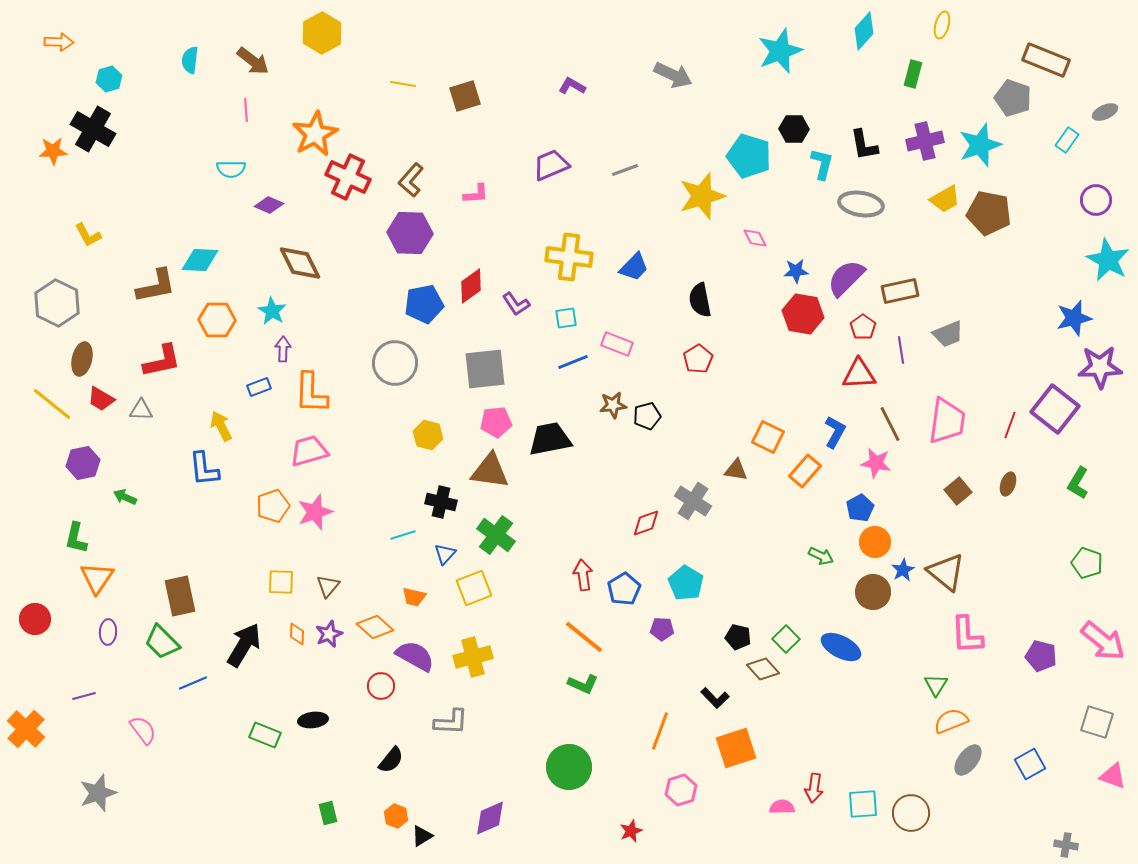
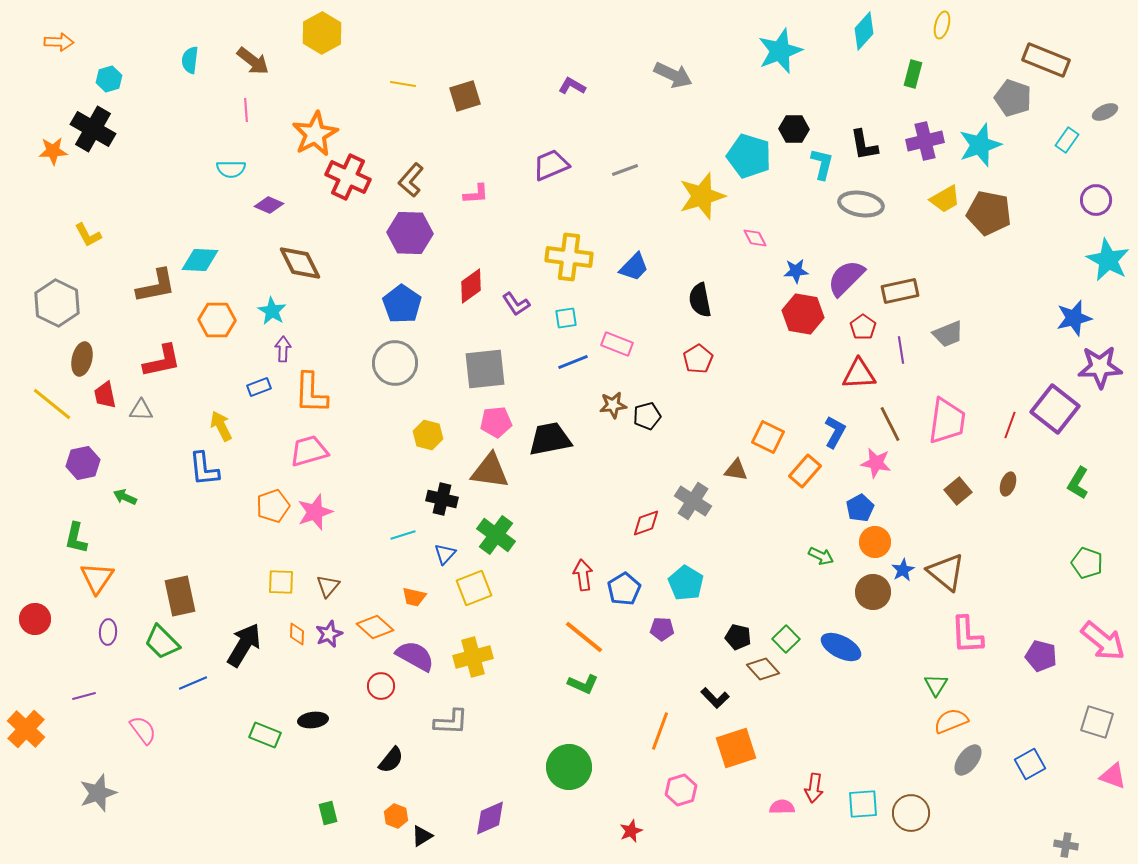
blue pentagon at (424, 304): moved 22 px left; rotated 27 degrees counterclockwise
red trapezoid at (101, 399): moved 4 px right, 4 px up; rotated 48 degrees clockwise
black cross at (441, 502): moved 1 px right, 3 px up
